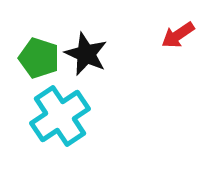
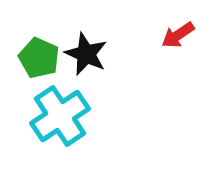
green pentagon: rotated 6 degrees clockwise
